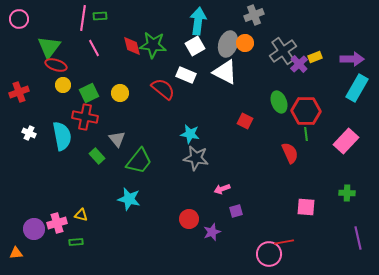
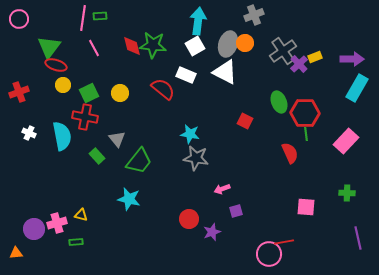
red hexagon at (306, 111): moved 1 px left, 2 px down
